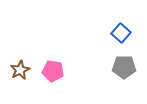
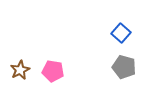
gray pentagon: rotated 15 degrees clockwise
